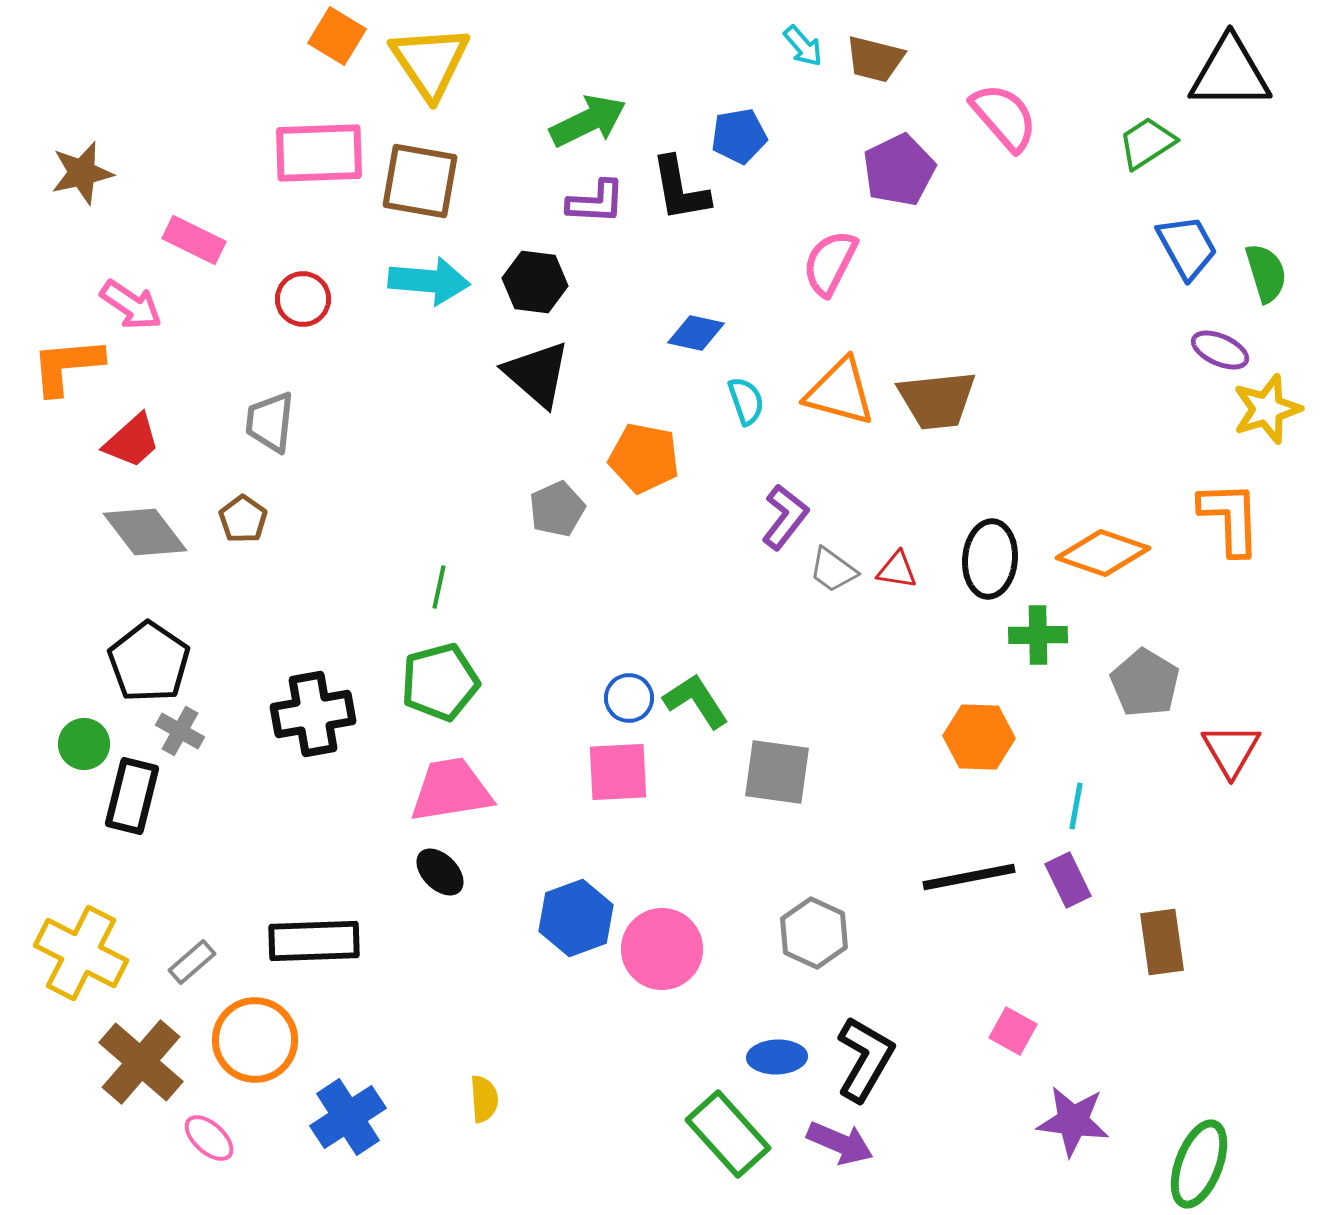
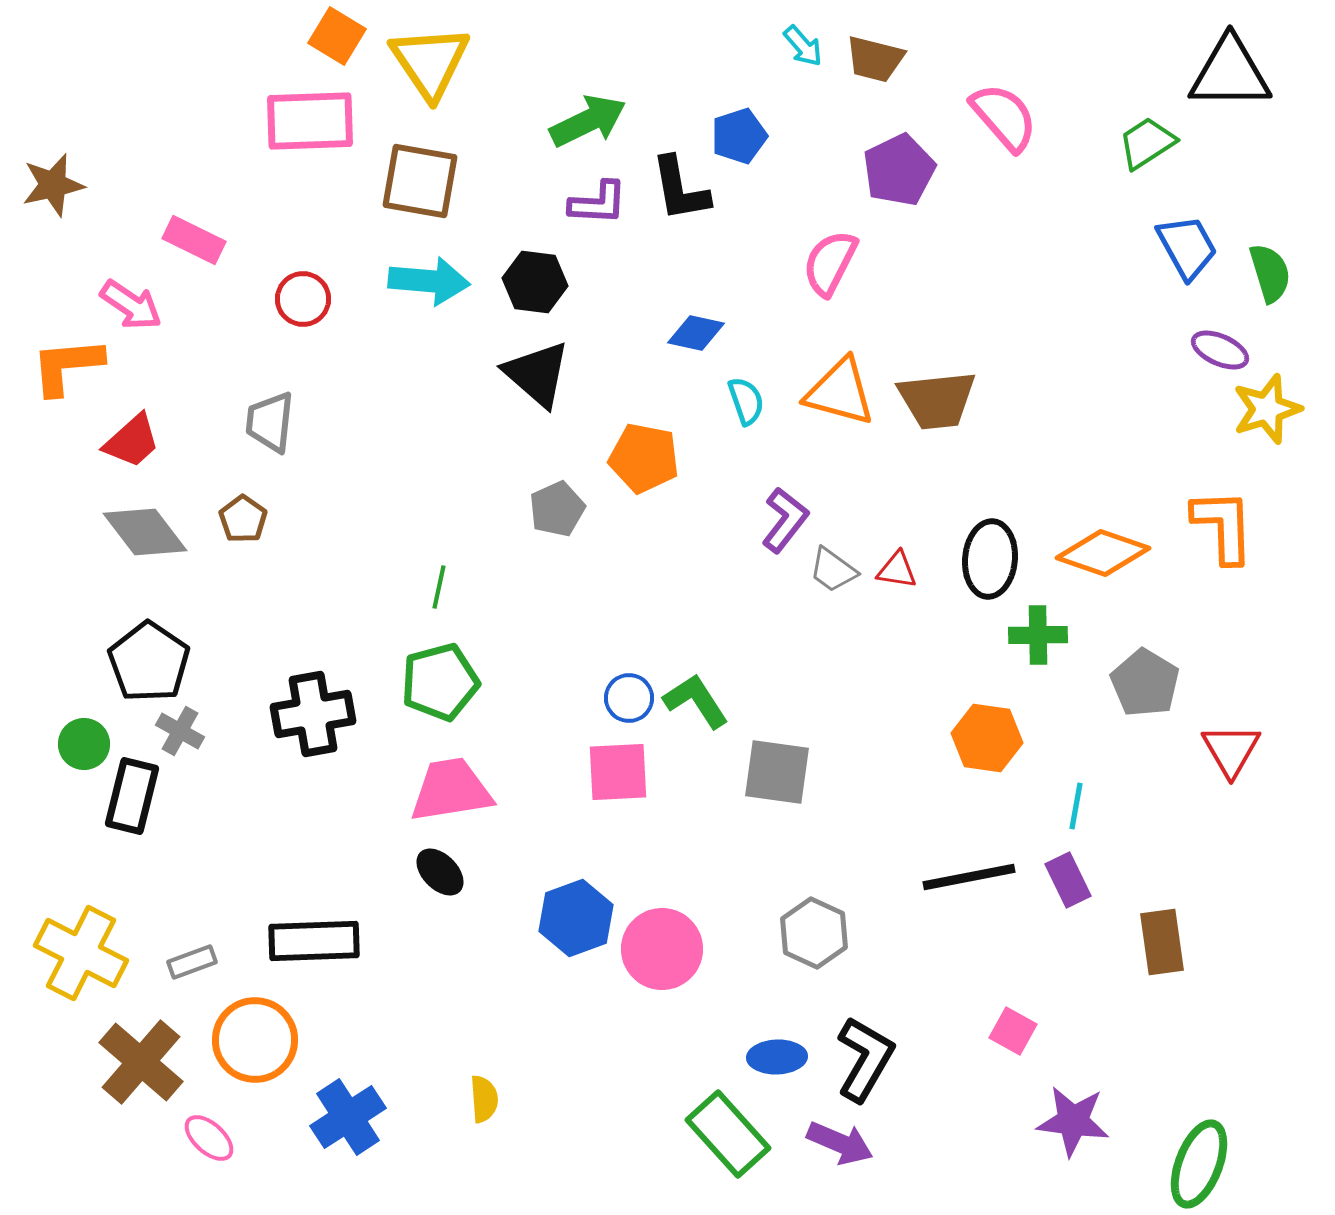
blue pentagon at (739, 136): rotated 8 degrees counterclockwise
pink rectangle at (319, 153): moved 9 px left, 32 px up
brown star at (82, 173): moved 29 px left, 12 px down
purple L-shape at (596, 202): moved 2 px right, 1 px down
green semicircle at (1266, 273): moved 4 px right
purple L-shape at (785, 517): moved 3 px down
orange L-shape at (1230, 518): moved 7 px left, 8 px down
orange hexagon at (979, 737): moved 8 px right, 1 px down; rotated 6 degrees clockwise
gray rectangle at (192, 962): rotated 21 degrees clockwise
